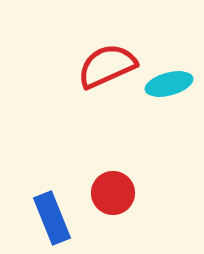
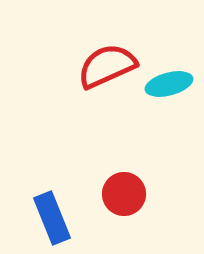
red circle: moved 11 px right, 1 px down
